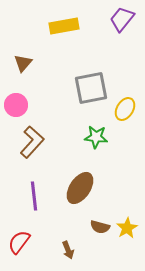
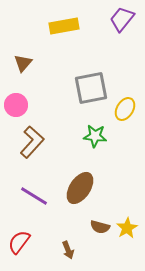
green star: moved 1 px left, 1 px up
purple line: rotated 52 degrees counterclockwise
